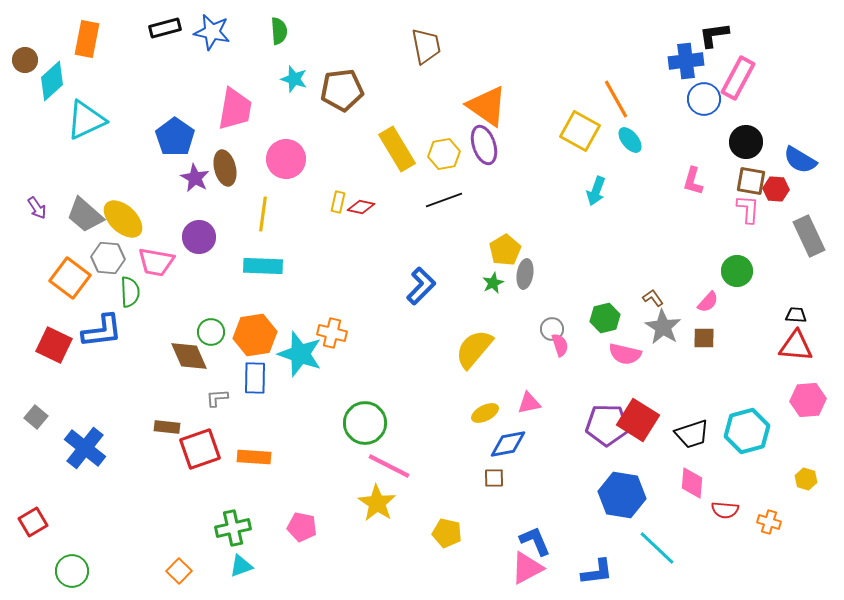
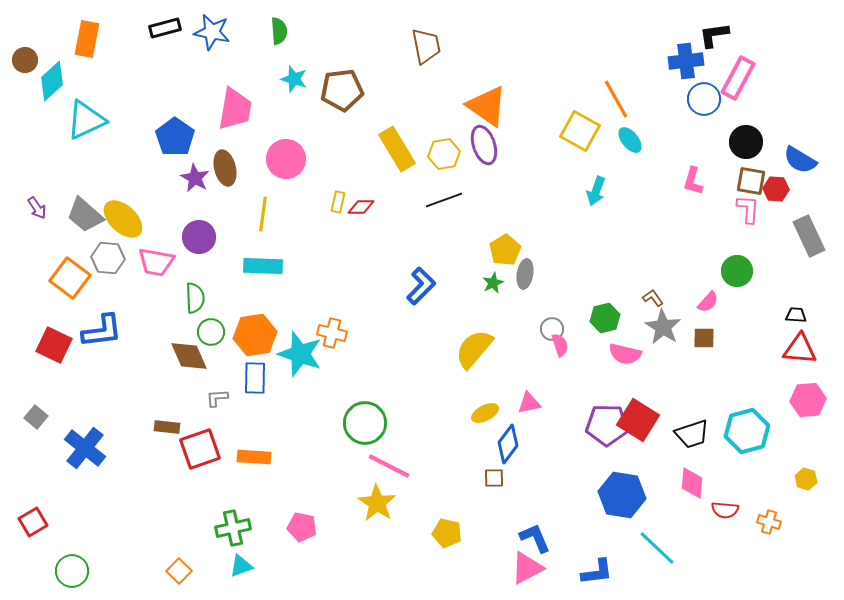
red diamond at (361, 207): rotated 12 degrees counterclockwise
green semicircle at (130, 292): moved 65 px right, 6 px down
red triangle at (796, 346): moved 4 px right, 3 px down
blue diamond at (508, 444): rotated 42 degrees counterclockwise
blue L-shape at (535, 541): moved 3 px up
